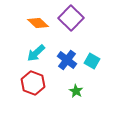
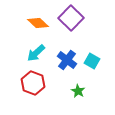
green star: moved 2 px right
